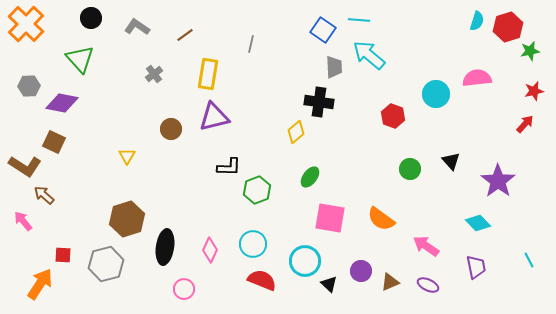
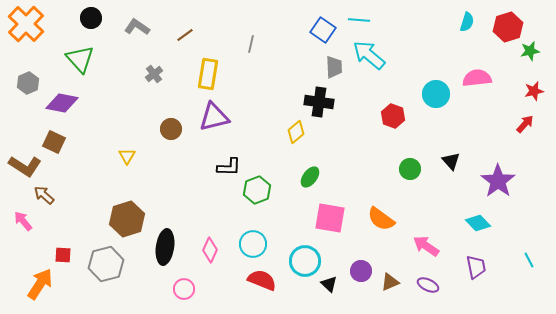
cyan semicircle at (477, 21): moved 10 px left, 1 px down
gray hexagon at (29, 86): moved 1 px left, 3 px up; rotated 20 degrees counterclockwise
